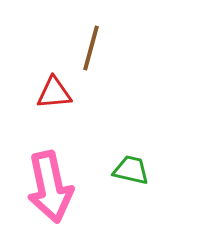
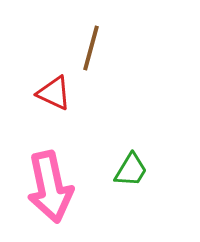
red triangle: rotated 30 degrees clockwise
green trapezoid: rotated 108 degrees clockwise
